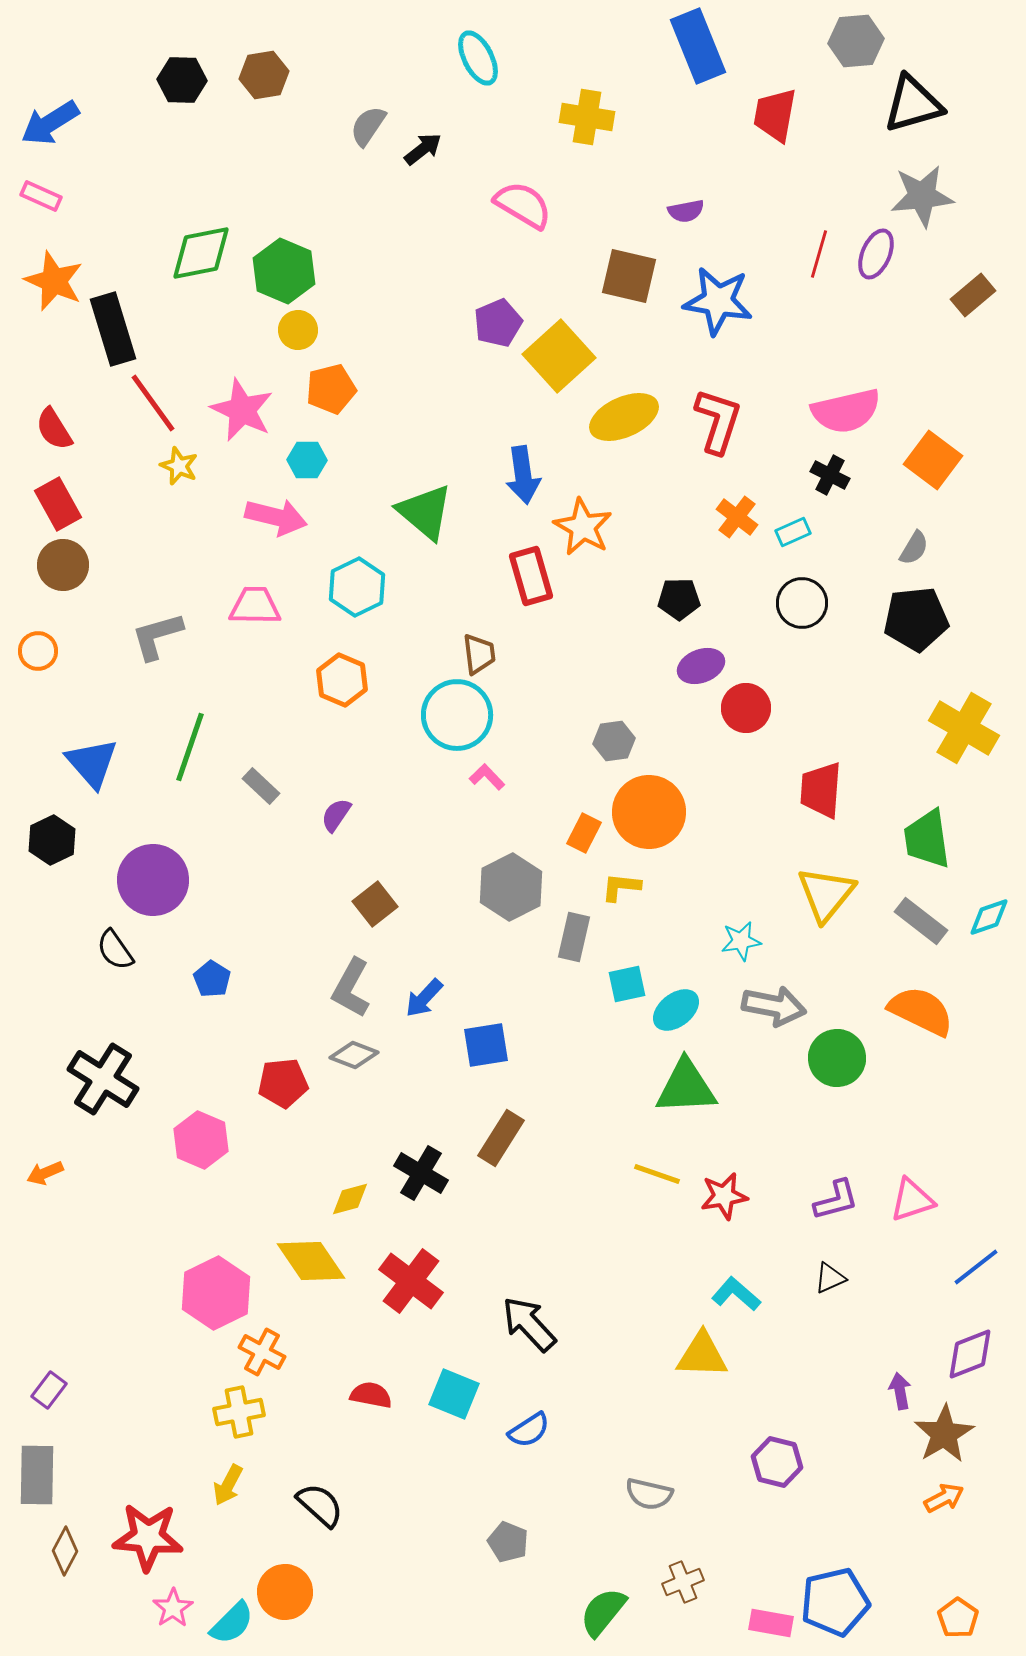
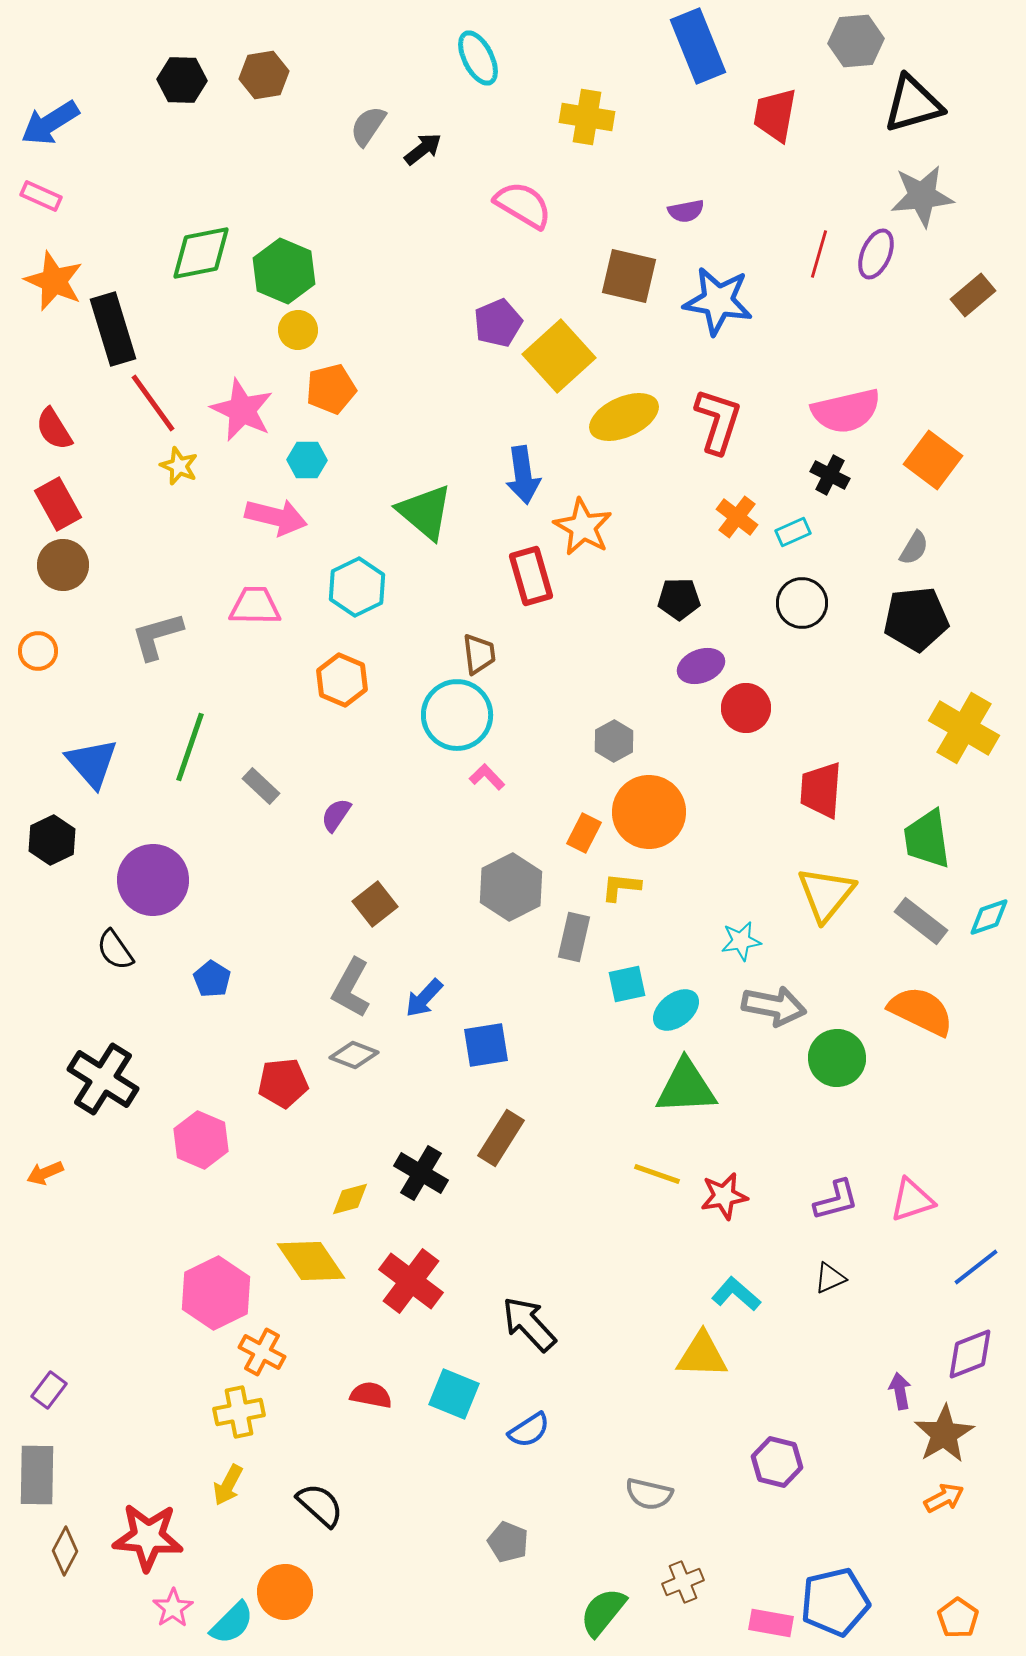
gray hexagon at (614, 741): rotated 21 degrees counterclockwise
